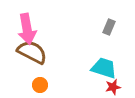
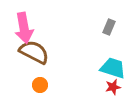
pink arrow: moved 3 px left, 1 px up
brown semicircle: moved 2 px right
cyan trapezoid: moved 9 px right
